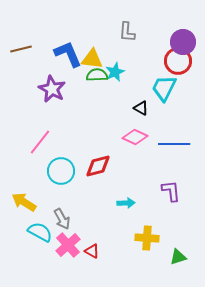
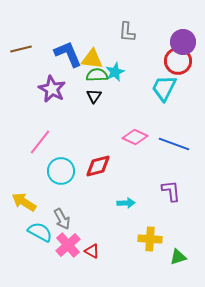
black triangle: moved 47 px left, 12 px up; rotated 35 degrees clockwise
blue line: rotated 20 degrees clockwise
yellow cross: moved 3 px right, 1 px down
